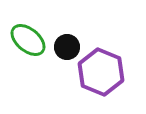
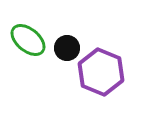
black circle: moved 1 px down
